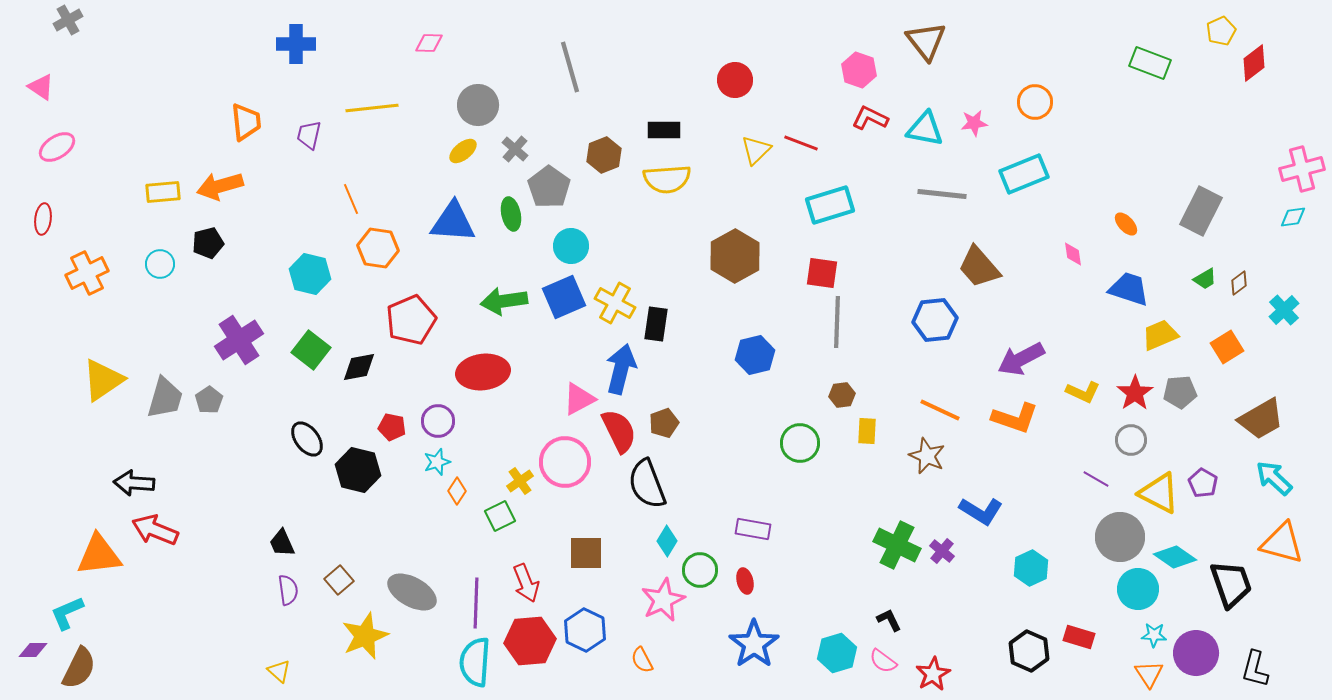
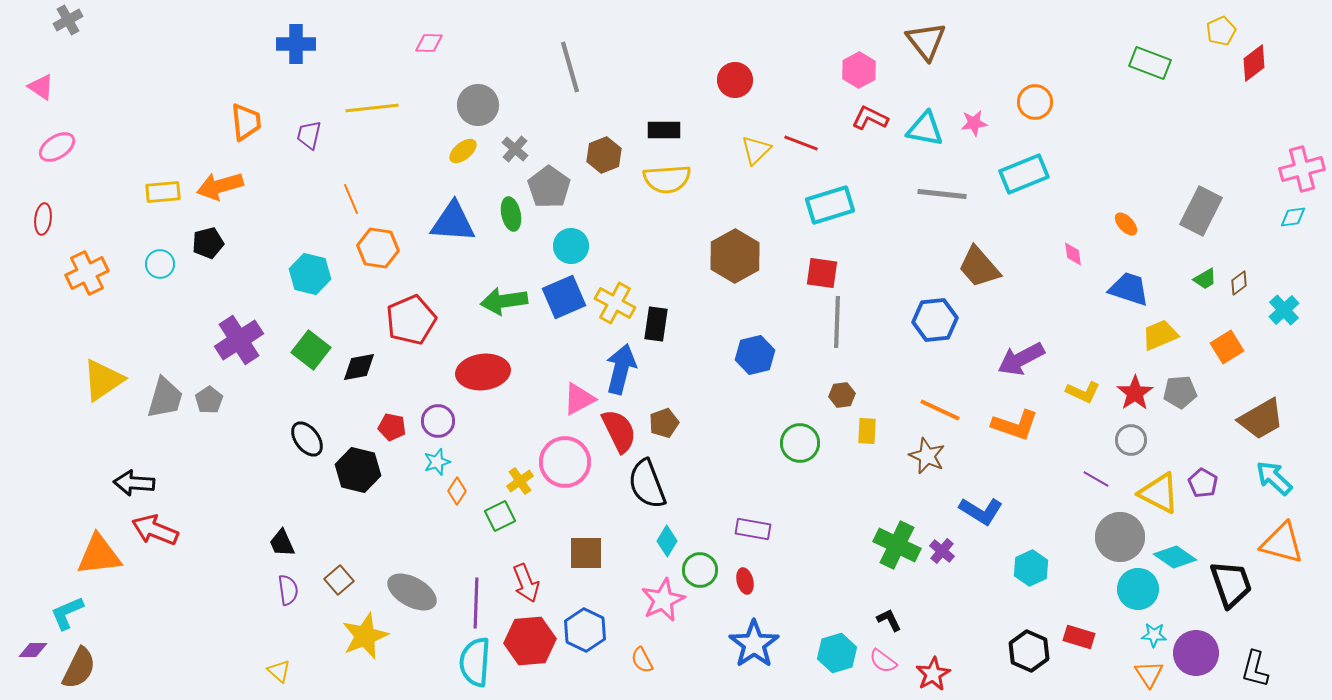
pink hexagon at (859, 70): rotated 12 degrees clockwise
orange L-shape at (1015, 418): moved 7 px down
